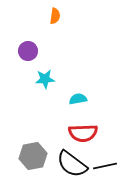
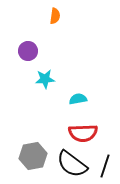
black line: rotated 60 degrees counterclockwise
